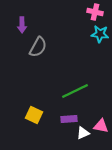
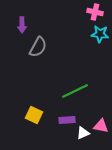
purple rectangle: moved 2 px left, 1 px down
